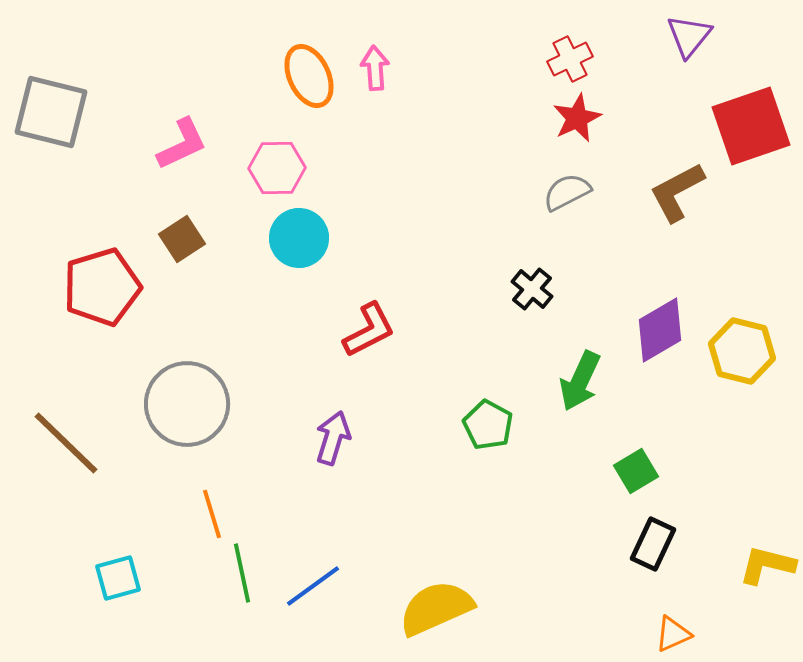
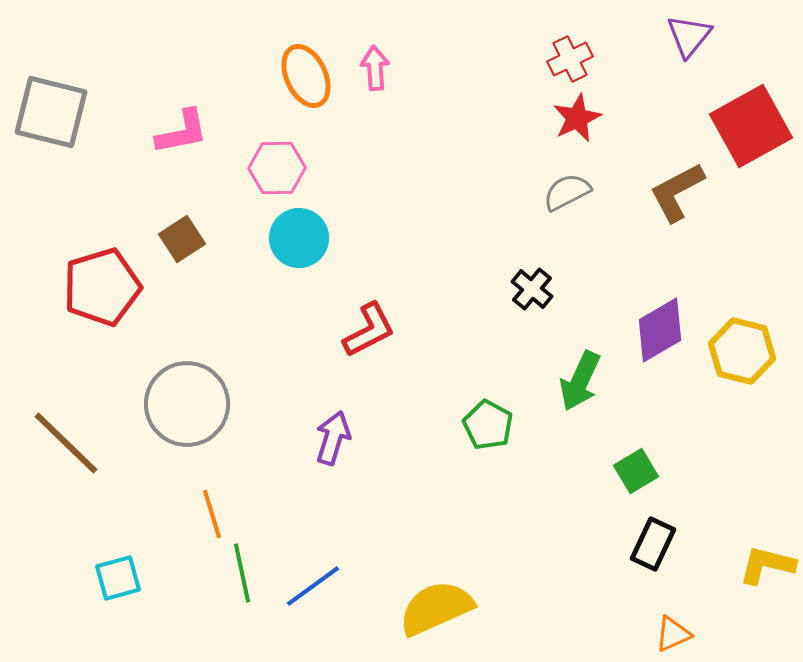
orange ellipse: moved 3 px left
red square: rotated 10 degrees counterclockwise
pink L-shape: moved 12 px up; rotated 14 degrees clockwise
